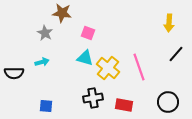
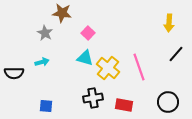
pink square: rotated 24 degrees clockwise
